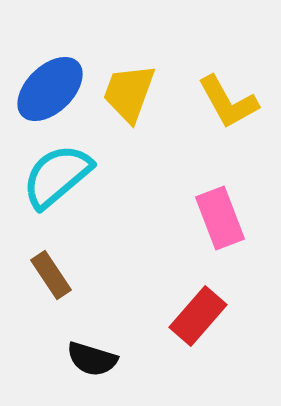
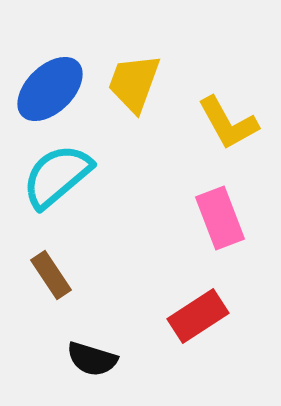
yellow trapezoid: moved 5 px right, 10 px up
yellow L-shape: moved 21 px down
red rectangle: rotated 16 degrees clockwise
